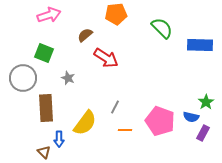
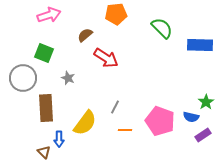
purple rectangle: moved 2 px down; rotated 28 degrees clockwise
